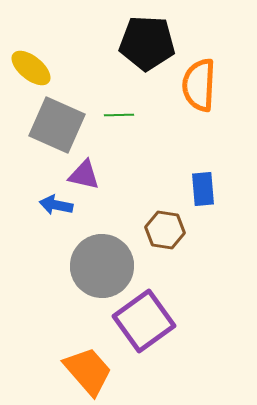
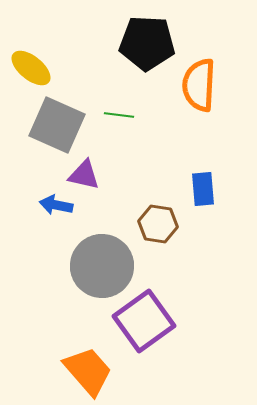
green line: rotated 8 degrees clockwise
brown hexagon: moved 7 px left, 6 px up
